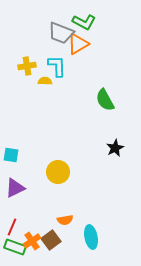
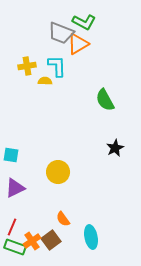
orange semicircle: moved 2 px left, 1 px up; rotated 63 degrees clockwise
